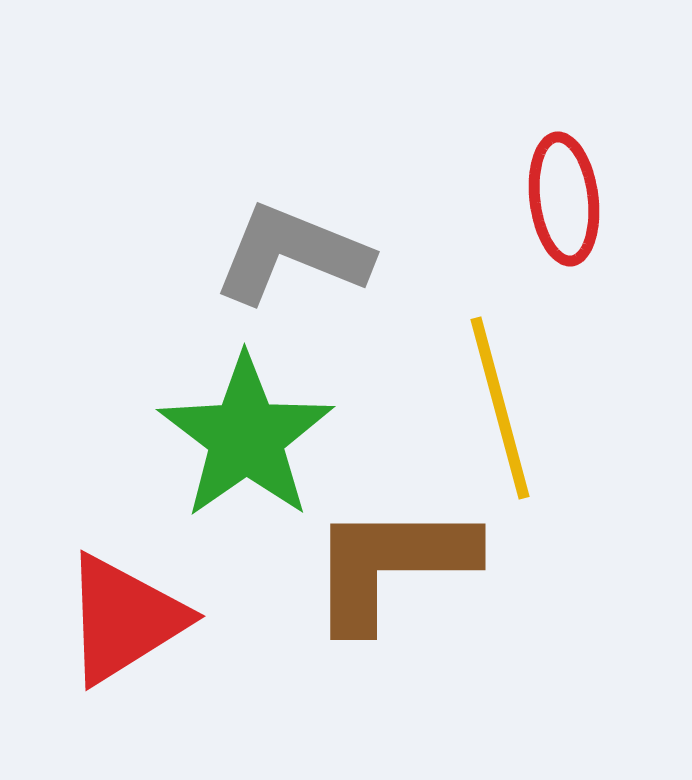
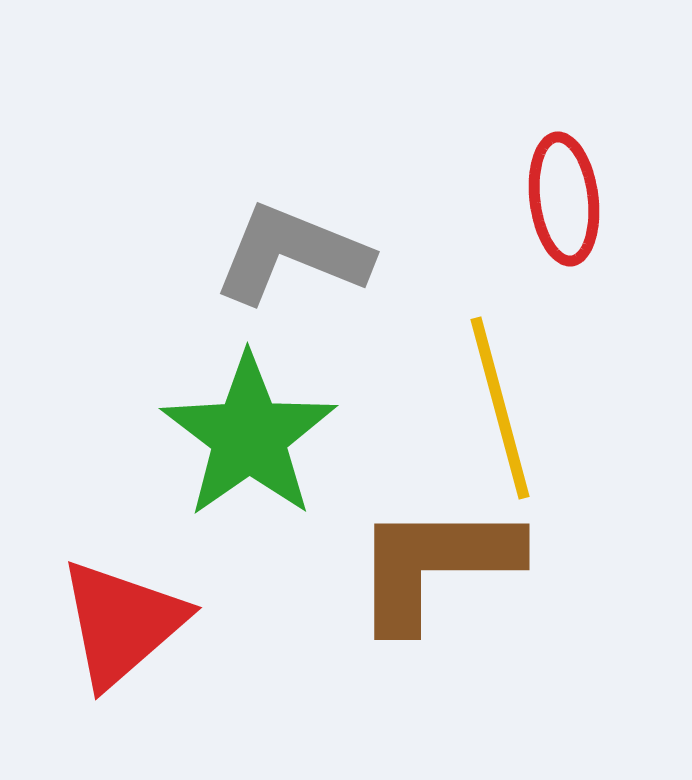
green star: moved 3 px right, 1 px up
brown L-shape: moved 44 px right
red triangle: moved 2 px left, 4 px down; rotated 9 degrees counterclockwise
